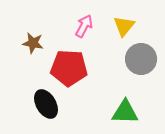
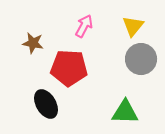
yellow triangle: moved 9 px right
